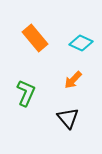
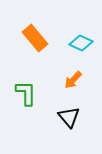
green L-shape: rotated 24 degrees counterclockwise
black triangle: moved 1 px right, 1 px up
